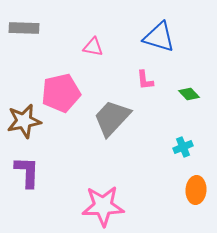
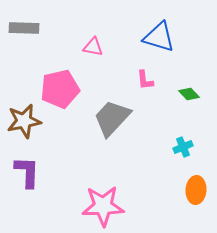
pink pentagon: moved 1 px left, 4 px up
